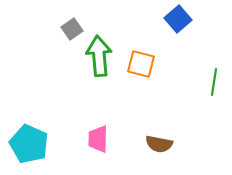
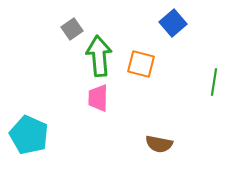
blue square: moved 5 px left, 4 px down
pink trapezoid: moved 41 px up
cyan pentagon: moved 9 px up
